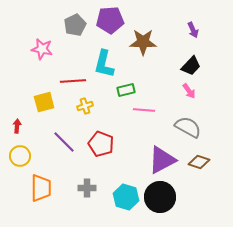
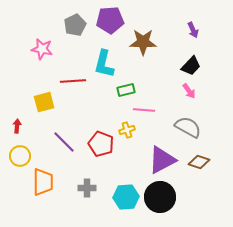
yellow cross: moved 42 px right, 24 px down
orange trapezoid: moved 2 px right, 6 px up
cyan hexagon: rotated 20 degrees counterclockwise
